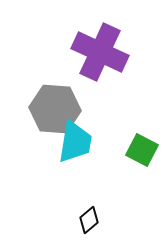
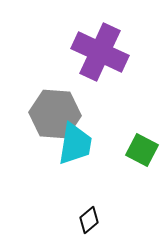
gray hexagon: moved 5 px down
cyan trapezoid: moved 2 px down
